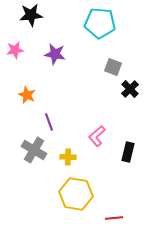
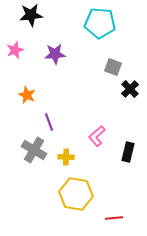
pink star: rotated 12 degrees counterclockwise
purple star: rotated 15 degrees counterclockwise
yellow cross: moved 2 px left
